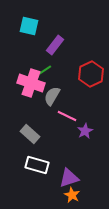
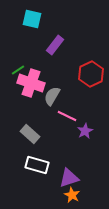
cyan square: moved 3 px right, 7 px up
green line: moved 27 px left
